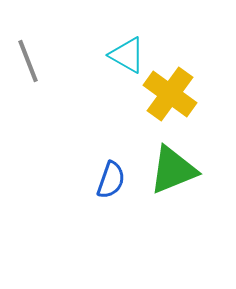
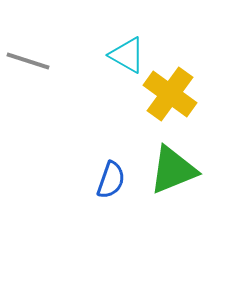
gray line: rotated 51 degrees counterclockwise
